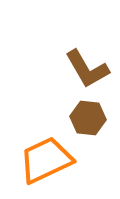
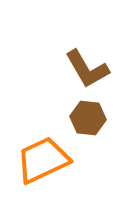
orange trapezoid: moved 3 px left
